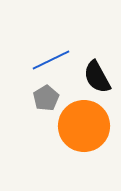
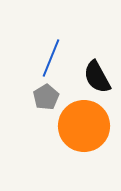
blue line: moved 2 px up; rotated 42 degrees counterclockwise
gray pentagon: moved 1 px up
